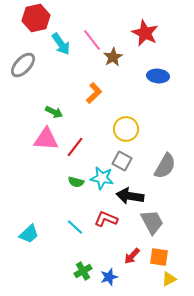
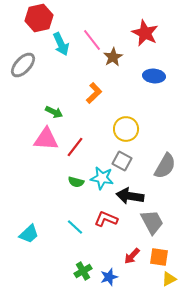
red hexagon: moved 3 px right
cyan arrow: rotated 10 degrees clockwise
blue ellipse: moved 4 px left
